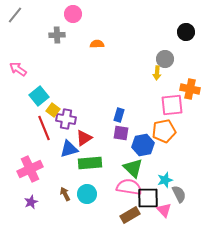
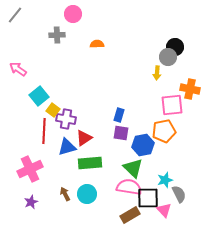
black circle: moved 11 px left, 15 px down
gray circle: moved 3 px right, 2 px up
red line: moved 3 px down; rotated 25 degrees clockwise
blue triangle: moved 2 px left, 2 px up
